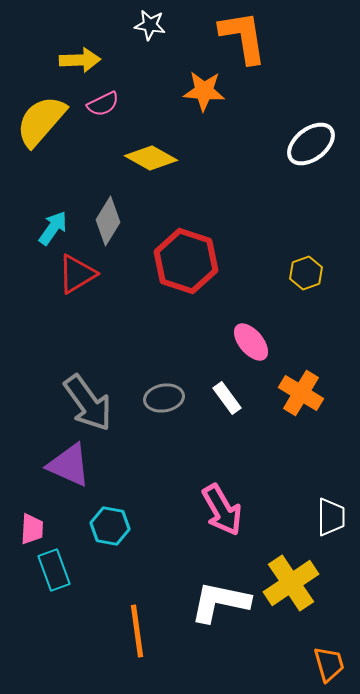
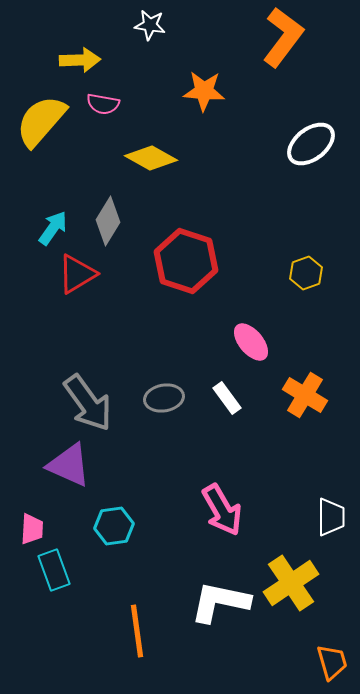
orange L-shape: moved 40 px right; rotated 46 degrees clockwise
pink semicircle: rotated 36 degrees clockwise
orange cross: moved 4 px right, 2 px down
cyan hexagon: moved 4 px right; rotated 18 degrees counterclockwise
orange trapezoid: moved 3 px right, 2 px up
